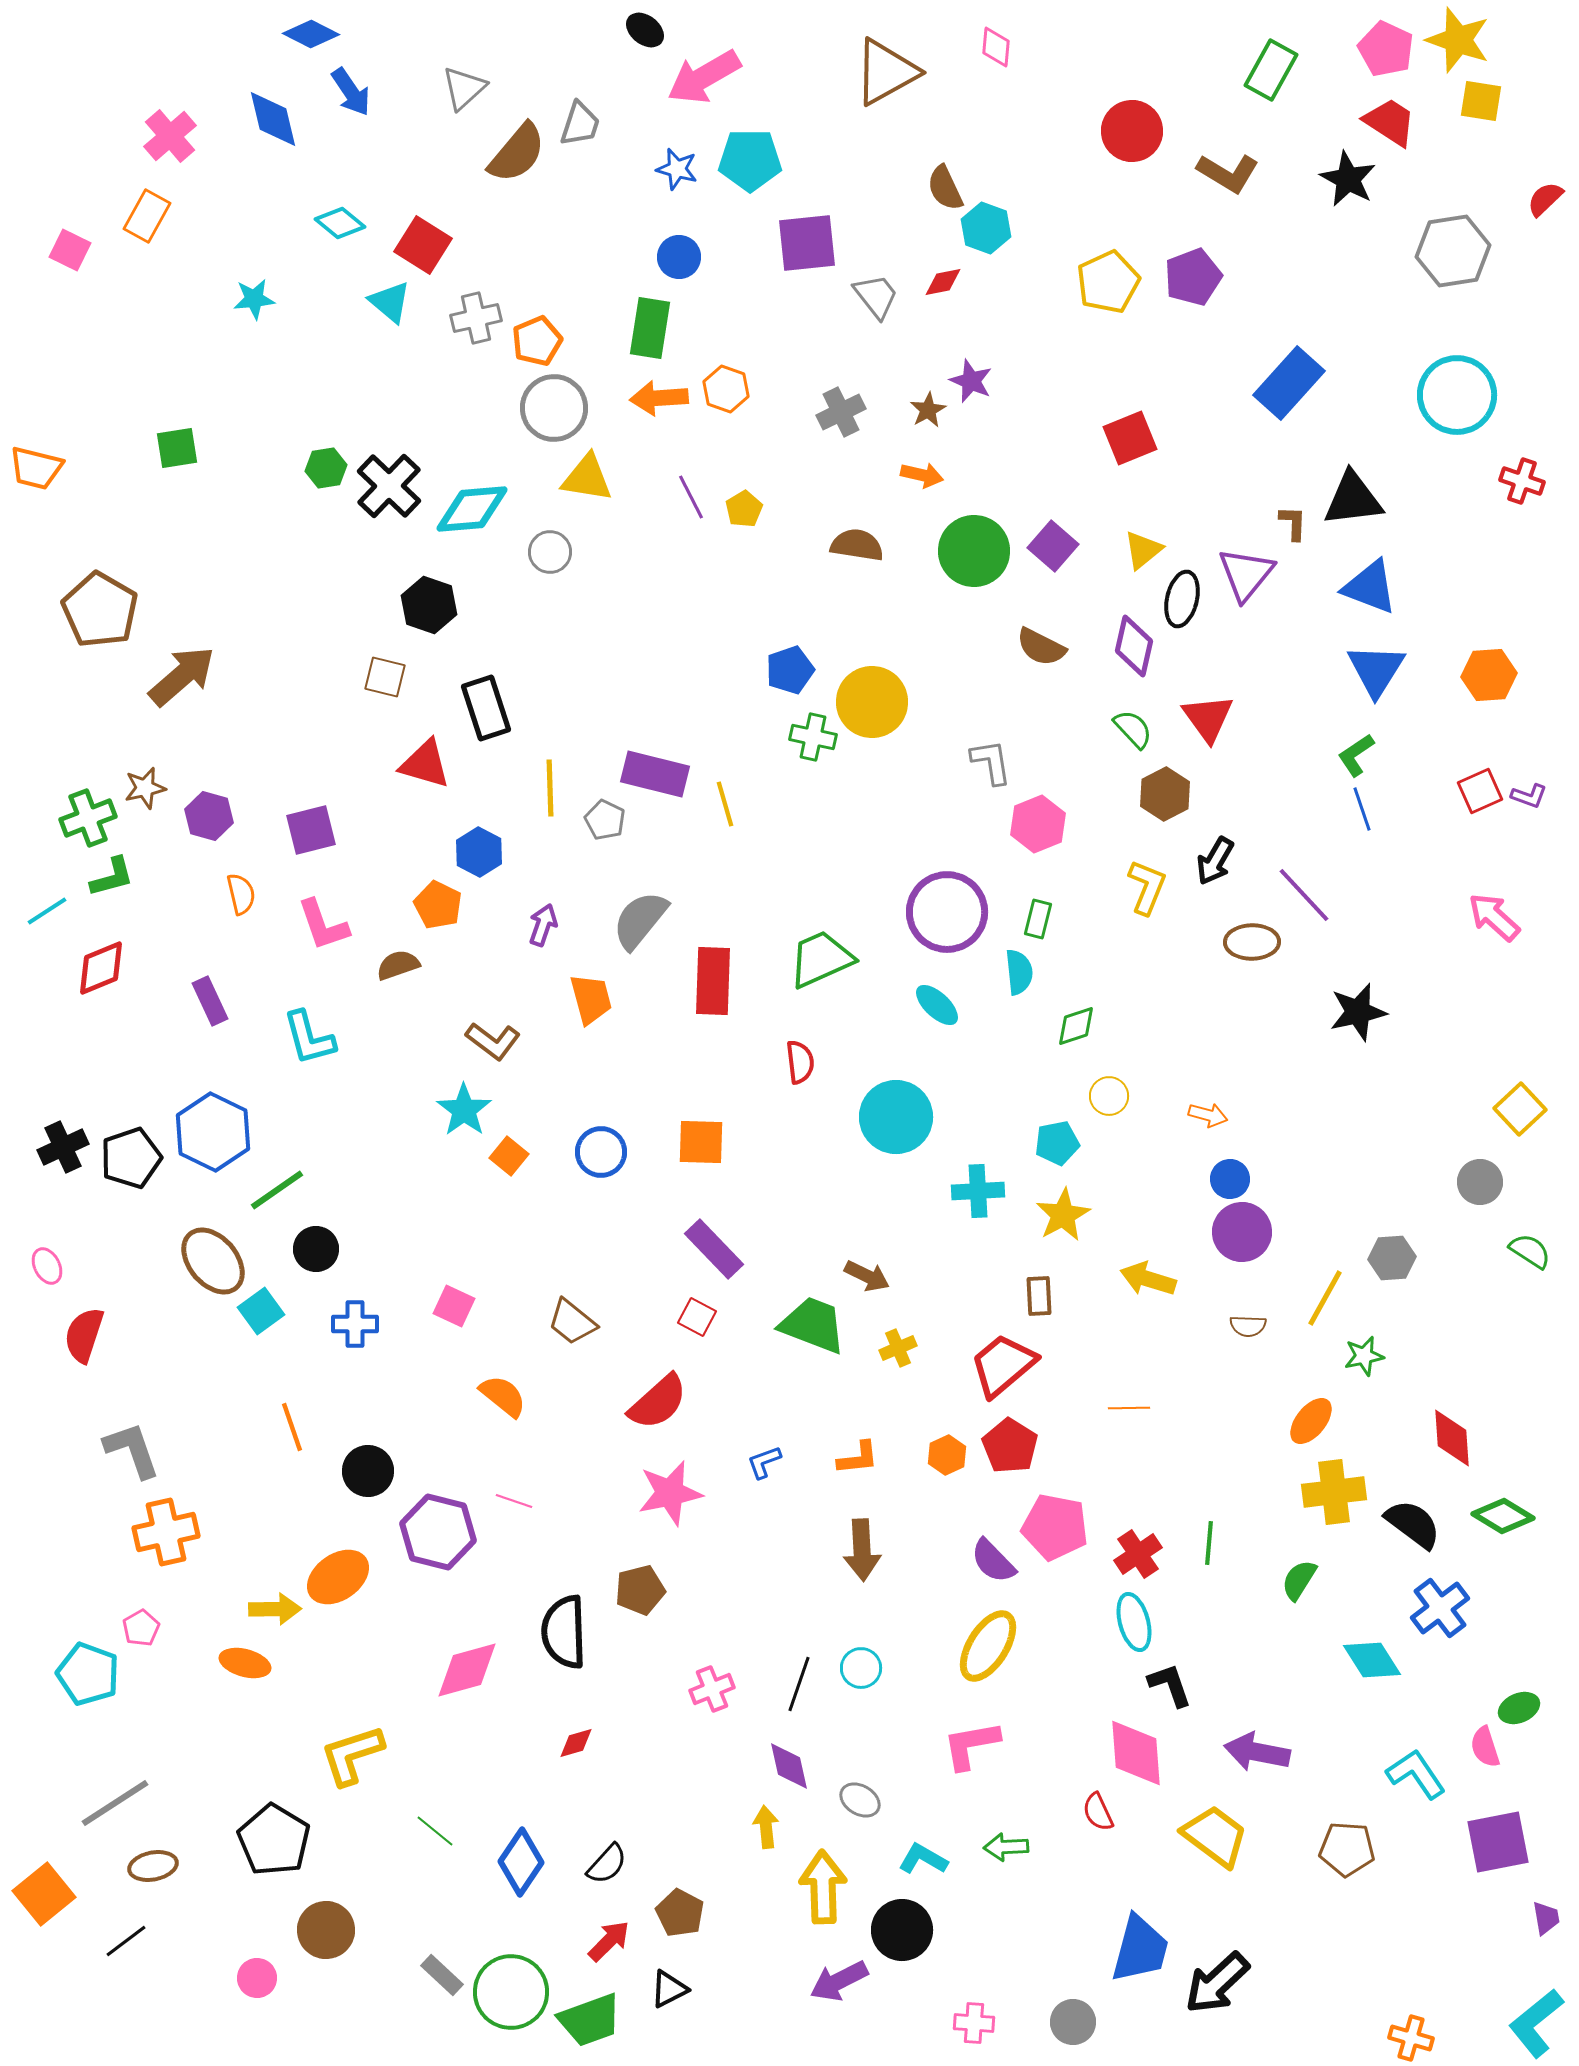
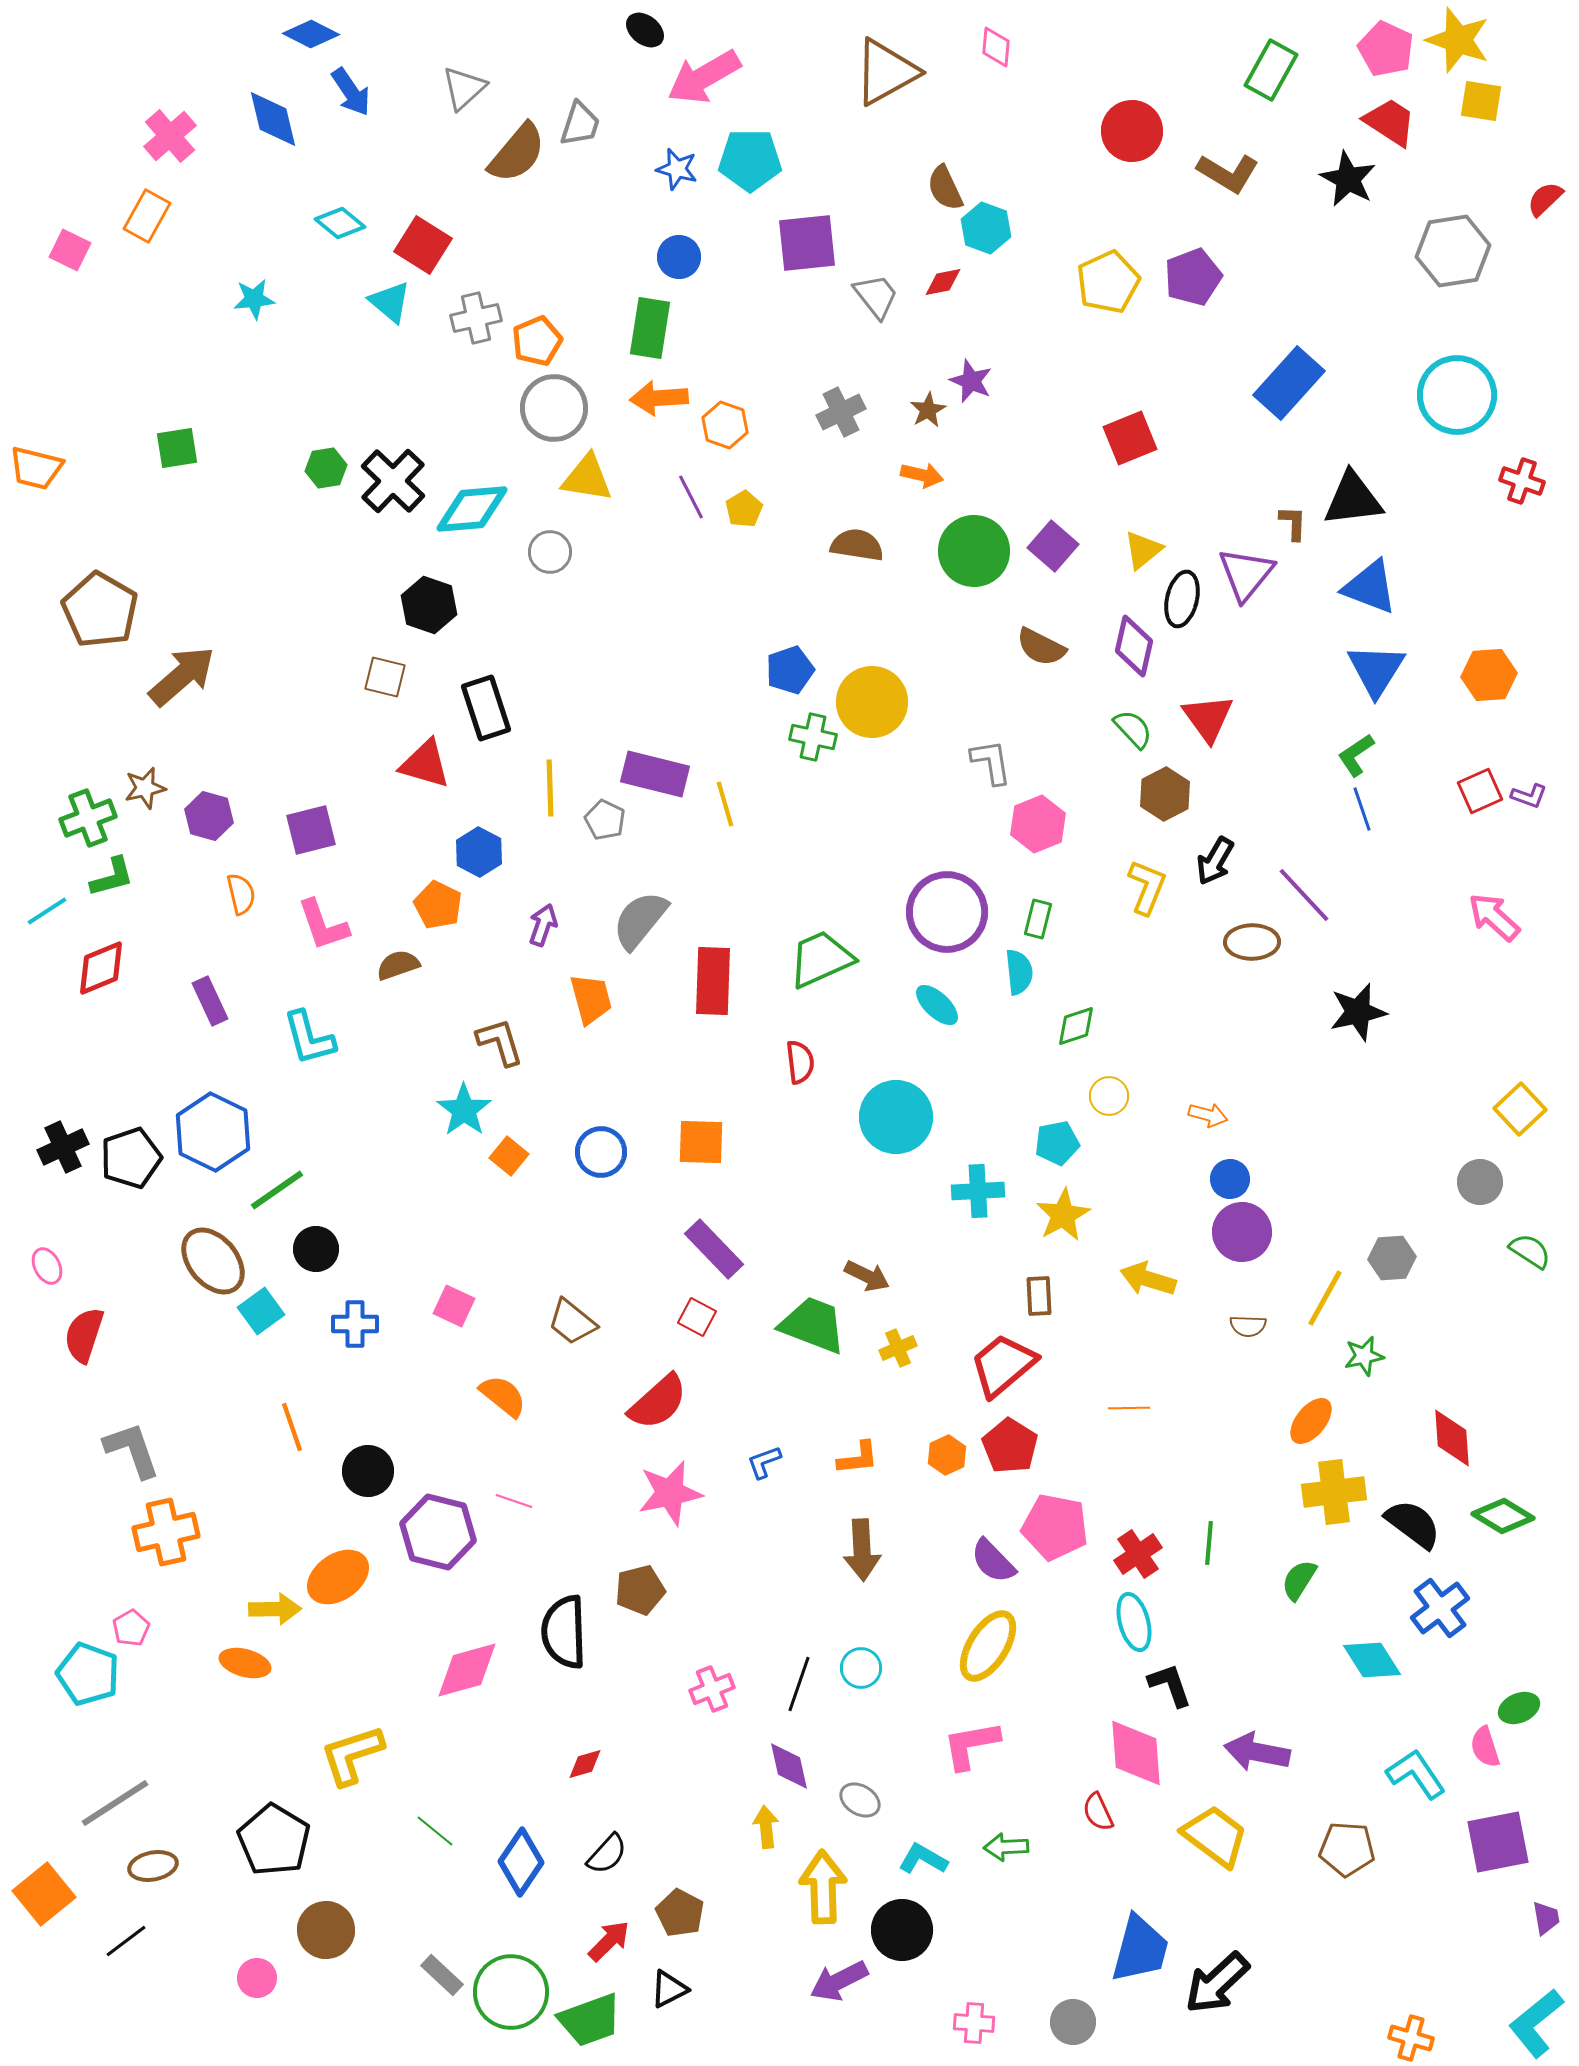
orange hexagon at (726, 389): moved 1 px left, 36 px down
black cross at (389, 486): moved 4 px right, 5 px up
brown L-shape at (493, 1041): moved 7 px right, 1 px down; rotated 144 degrees counterclockwise
pink pentagon at (141, 1628): moved 10 px left
red diamond at (576, 1743): moved 9 px right, 21 px down
black semicircle at (607, 1864): moved 10 px up
